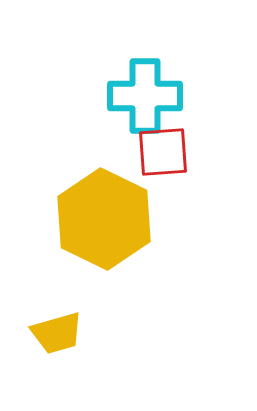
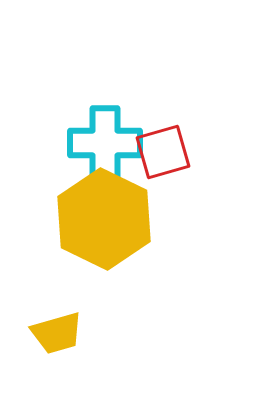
cyan cross: moved 40 px left, 47 px down
red square: rotated 12 degrees counterclockwise
